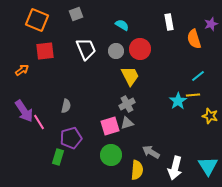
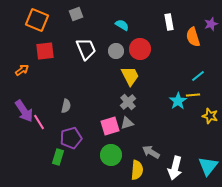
orange semicircle: moved 1 px left, 2 px up
gray cross: moved 1 px right, 2 px up; rotated 14 degrees counterclockwise
cyan triangle: rotated 10 degrees clockwise
